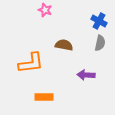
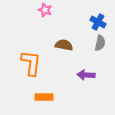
blue cross: moved 1 px left, 1 px down
orange L-shape: rotated 76 degrees counterclockwise
